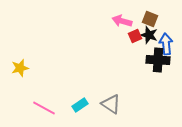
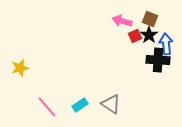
black star: rotated 18 degrees clockwise
pink line: moved 3 px right, 1 px up; rotated 20 degrees clockwise
